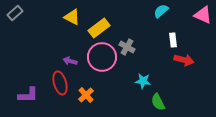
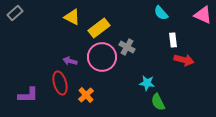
cyan semicircle: moved 2 px down; rotated 91 degrees counterclockwise
cyan star: moved 4 px right, 2 px down
